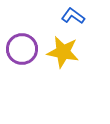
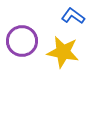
purple circle: moved 8 px up
